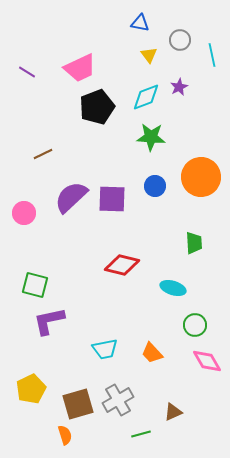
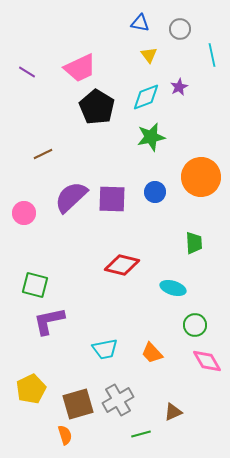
gray circle: moved 11 px up
black pentagon: rotated 20 degrees counterclockwise
green star: rotated 16 degrees counterclockwise
blue circle: moved 6 px down
